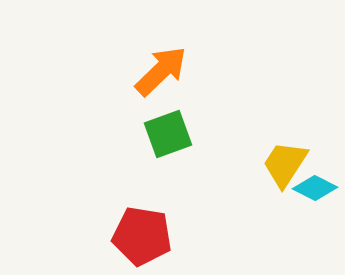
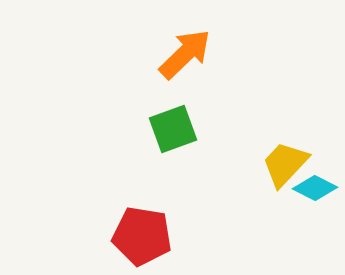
orange arrow: moved 24 px right, 17 px up
green square: moved 5 px right, 5 px up
yellow trapezoid: rotated 10 degrees clockwise
